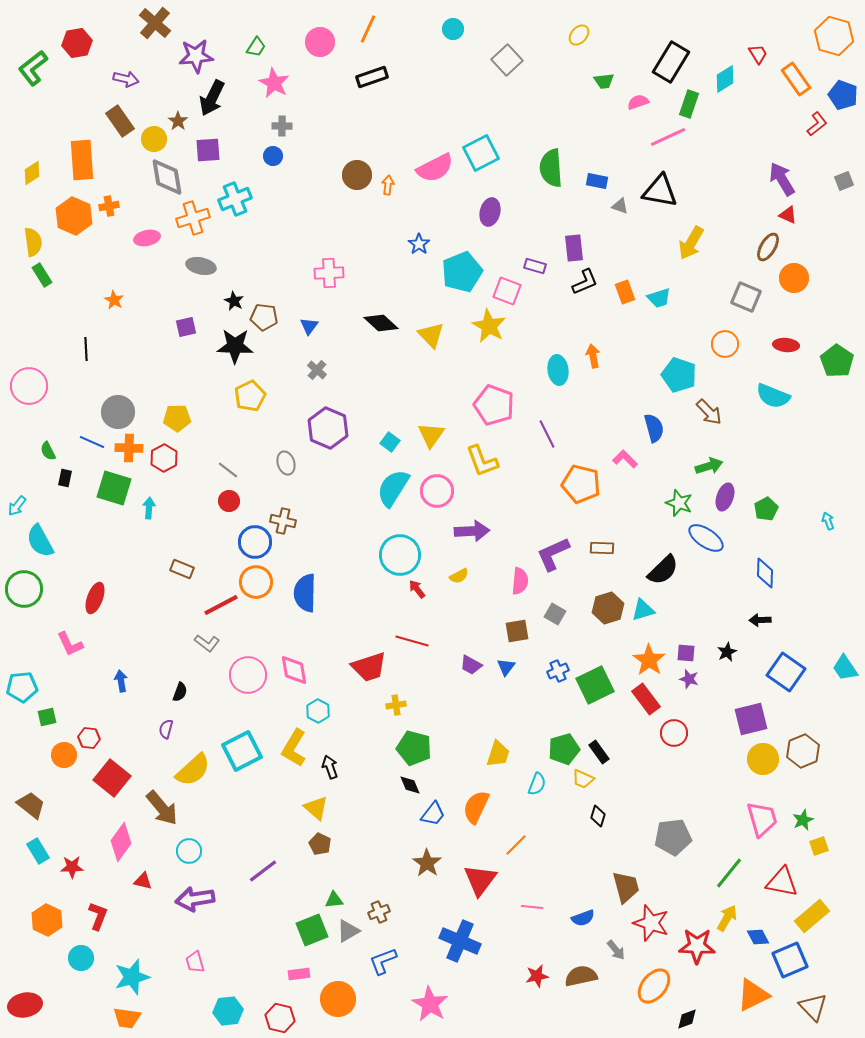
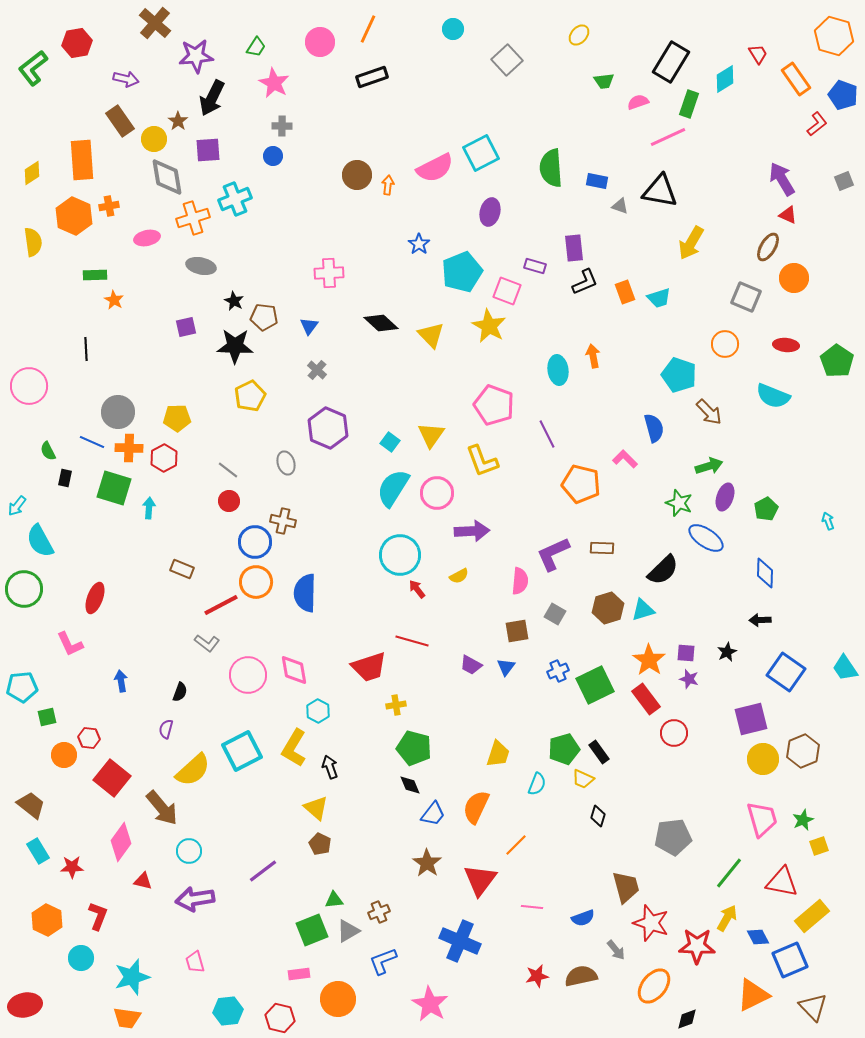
green rectangle at (42, 275): moved 53 px right; rotated 60 degrees counterclockwise
pink circle at (437, 491): moved 2 px down
